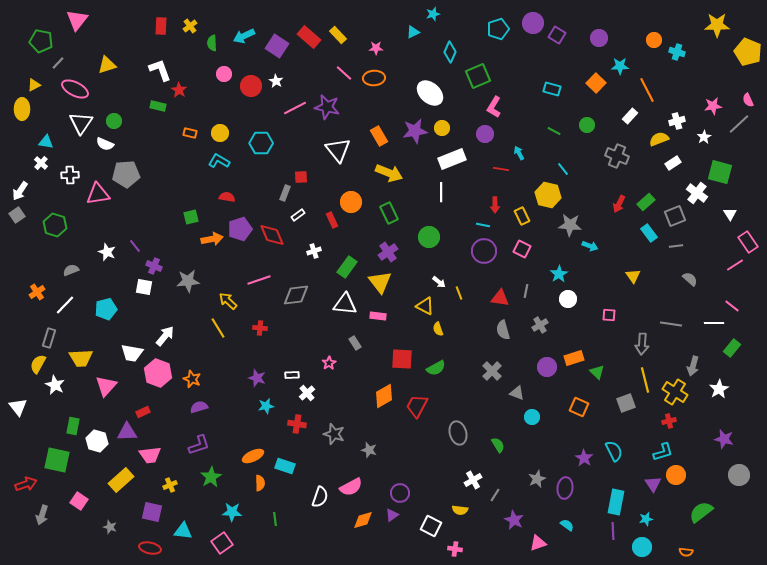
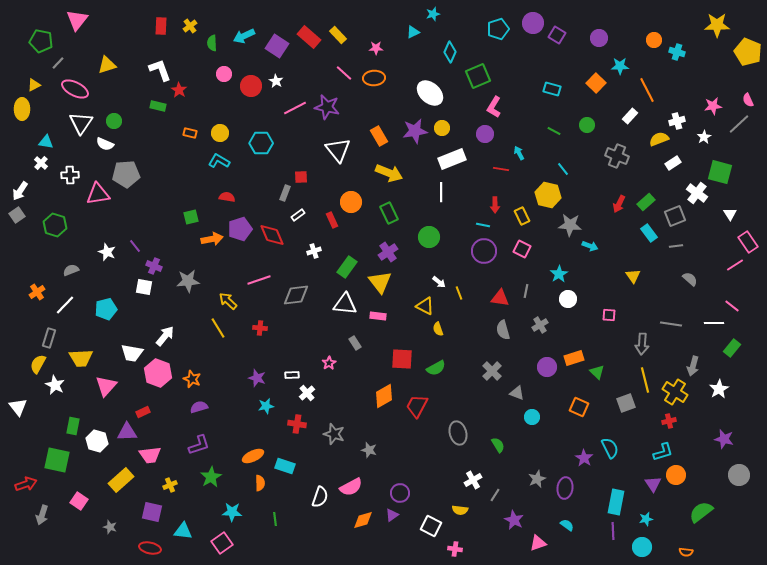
cyan semicircle at (614, 451): moved 4 px left, 3 px up
